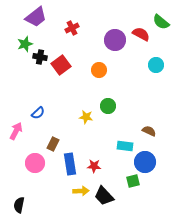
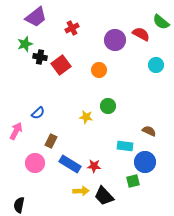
brown rectangle: moved 2 px left, 3 px up
blue rectangle: rotated 50 degrees counterclockwise
